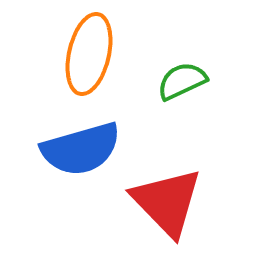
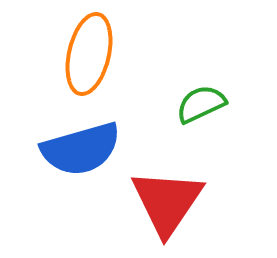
green semicircle: moved 19 px right, 23 px down
red triangle: rotated 18 degrees clockwise
